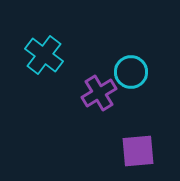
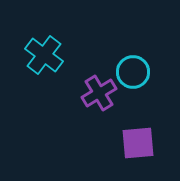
cyan circle: moved 2 px right
purple square: moved 8 px up
